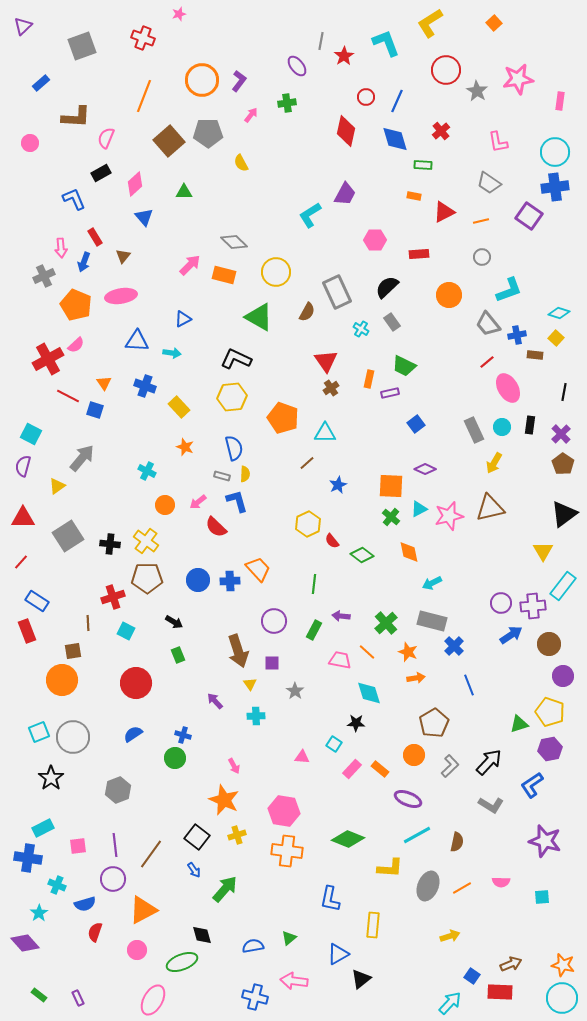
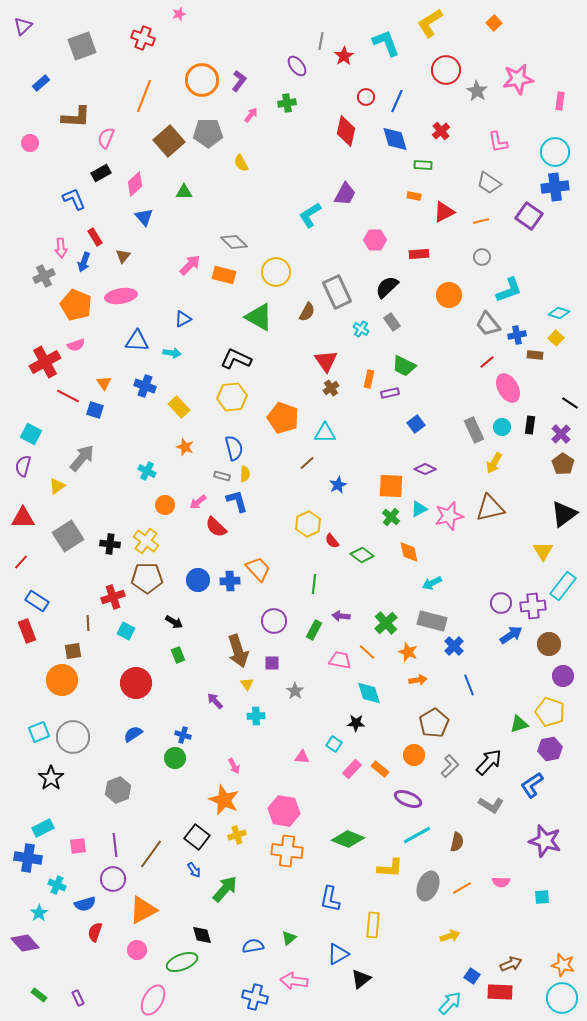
pink semicircle at (76, 345): rotated 24 degrees clockwise
red cross at (48, 359): moved 3 px left, 3 px down
black line at (564, 392): moved 6 px right, 11 px down; rotated 66 degrees counterclockwise
orange arrow at (416, 678): moved 2 px right, 2 px down
yellow triangle at (250, 684): moved 3 px left
